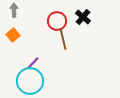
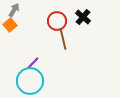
gray arrow: rotated 32 degrees clockwise
orange square: moved 3 px left, 10 px up
